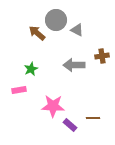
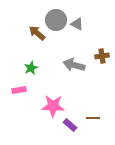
gray triangle: moved 6 px up
gray arrow: rotated 15 degrees clockwise
green star: moved 1 px up
